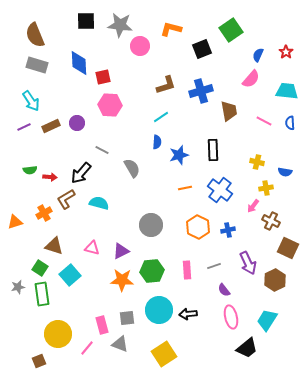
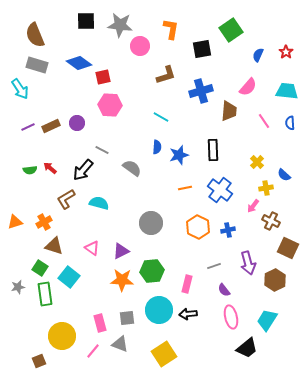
orange L-shape at (171, 29): rotated 85 degrees clockwise
black square at (202, 49): rotated 12 degrees clockwise
blue diamond at (79, 63): rotated 50 degrees counterclockwise
pink semicircle at (251, 79): moved 3 px left, 8 px down
brown L-shape at (166, 85): moved 10 px up
cyan arrow at (31, 101): moved 11 px left, 12 px up
brown trapezoid at (229, 111): rotated 15 degrees clockwise
cyan line at (161, 117): rotated 63 degrees clockwise
pink line at (264, 121): rotated 28 degrees clockwise
purple line at (24, 127): moved 4 px right
blue semicircle at (157, 142): moved 5 px down
yellow cross at (257, 162): rotated 32 degrees clockwise
gray semicircle at (132, 168): rotated 24 degrees counterclockwise
blue semicircle at (285, 172): moved 1 px left, 3 px down; rotated 32 degrees clockwise
black arrow at (81, 173): moved 2 px right, 3 px up
red arrow at (50, 177): moved 9 px up; rotated 144 degrees counterclockwise
orange cross at (44, 213): moved 9 px down
gray circle at (151, 225): moved 2 px up
pink triangle at (92, 248): rotated 21 degrees clockwise
purple arrow at (248, 263): rotated 10 degrees clockwise
pink rectangle at (187, 270): moved 14 px down; rotated 18 degrees clockwise
cyan square at (70, 275): moved 1 px left, 2 px down; rotated 10 degrees counterclockwise
green rectangle at (42, 294): moved 3 px right
pink rectangle at (102, 325): moved 2 px left, 2 px up
yellow circle at (58, 334): moved 4 px right, 2 px down
pink line at (87, 348): moved 6 px right, 3 px down
